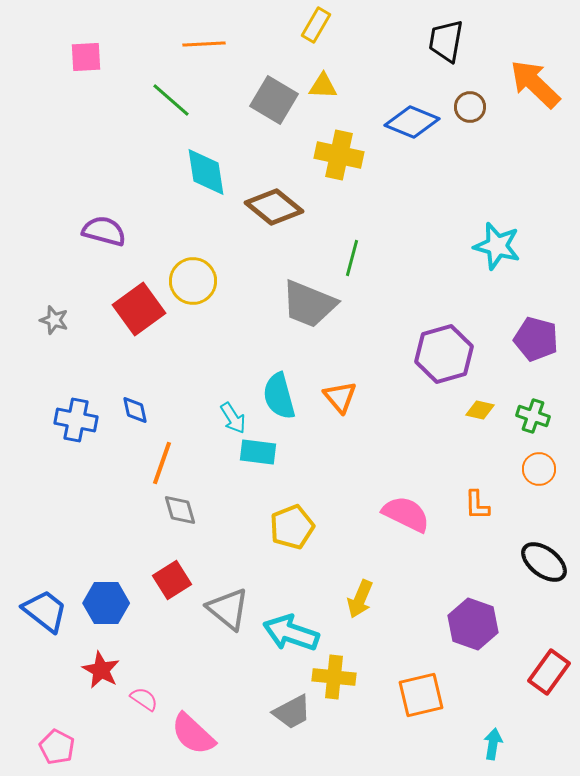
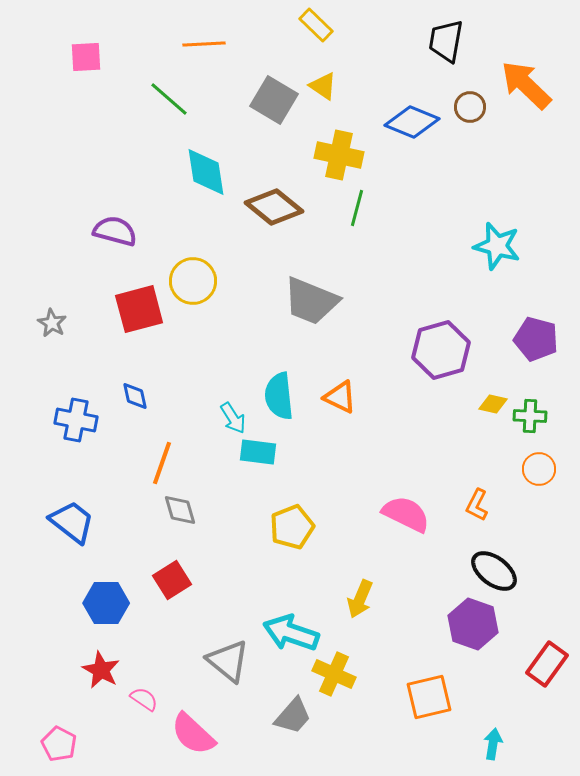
yellow rectangle at (316, 25): rotated 76 degrees counterclockwise
orange arrow at (535, 84): moved 9 px left, 1 px down
yellow triangle at (323, 86): rotated 32 degrees clockwise
green line at (171, 100): moved 2 px left, 1 px up
purple semicircle at (104, 231): moved 11 px right
green line at (352, 258): moved 5 px right, 50 px up
gray trapezoid at (309, 304): moved 2 px right, 3 px up
red square at (139, 309): rotated 21 degrees clockwise
gray star at (54, 320): moved 2 px left, 3 px down; rotated 12 degrees clockwise
purple hexagon at (444, 354): moved 3 px left, 4 px up
cyan semicircle at (279, 396): rotated 9 degrees clockwise
orange triangle at (340, 397): rotated 24 degrees counterclockwise
blue diamond at (135, 410): moved 14 px up
yellow diamond at (480, 410): moved 13 px right, 6 px up
green cross at (533, 416): moved 3 px left; rotated 16 degrees counterclockwise
orange L-shape at (477, 505): rotated 28 degrees clockwise
black ellipse at (544, 562): moved 50 px left, 9 px down
gray triangle at (228, 609): moved 52 px down
blue trapezoid at (45, 611): moved 27 px right, 89 px up
red rectangle at (549, 672): moved 2 px left, 8 px up
yellow cross at (334, 677): moved 3 px up; rotated 18 degrees clockwise
orange square at (421, 695): moved 8 px right, 2 px down
gray trapezoid at (292, 712): moved 1 px right, 4 px down; rotated 21 degrees counterclockwise
pink pentagon at (57, 747): moved 2 px right, 3 px up
